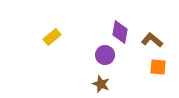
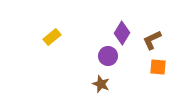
purple diamond: moved 2 px right, 1 px down; rotated 20 degrees clockwise
brown L-shape: rotated 65 degrees counterclockwise
purple circle: moved 3 px right, 1 px down
